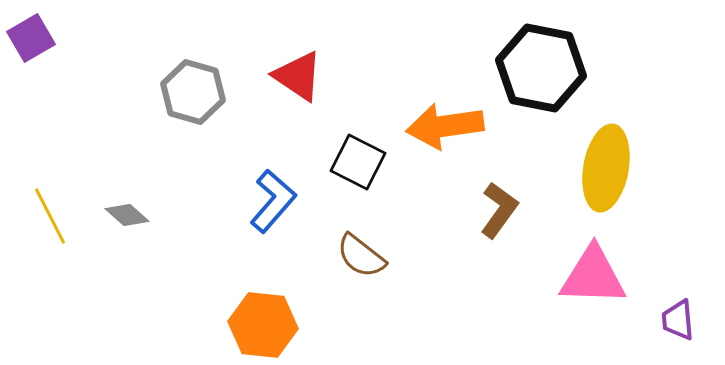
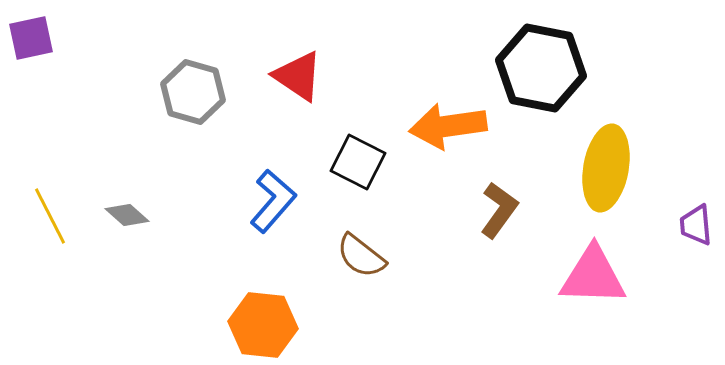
purple square: rotated 18 degrees clockwise
orange arrow: moved 3 px right
purple trapezoid: moved 18 px right, 95 px up
